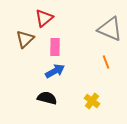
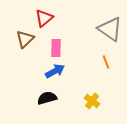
gray triangle: rotated 12 degrees clockwise
pink rectangle: moved 1 px right, 1 px down
black semicircle: rotated 30 degrees counterclockwise
